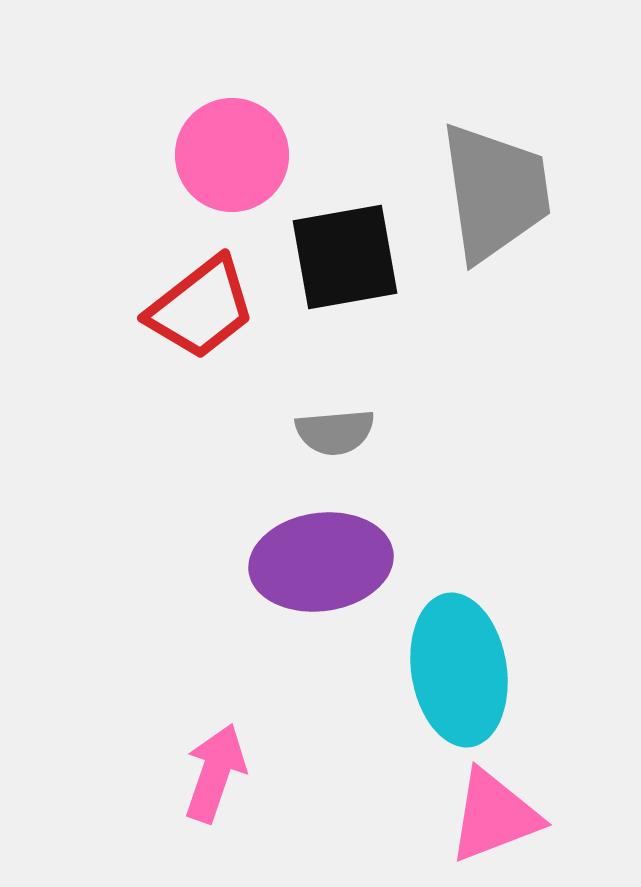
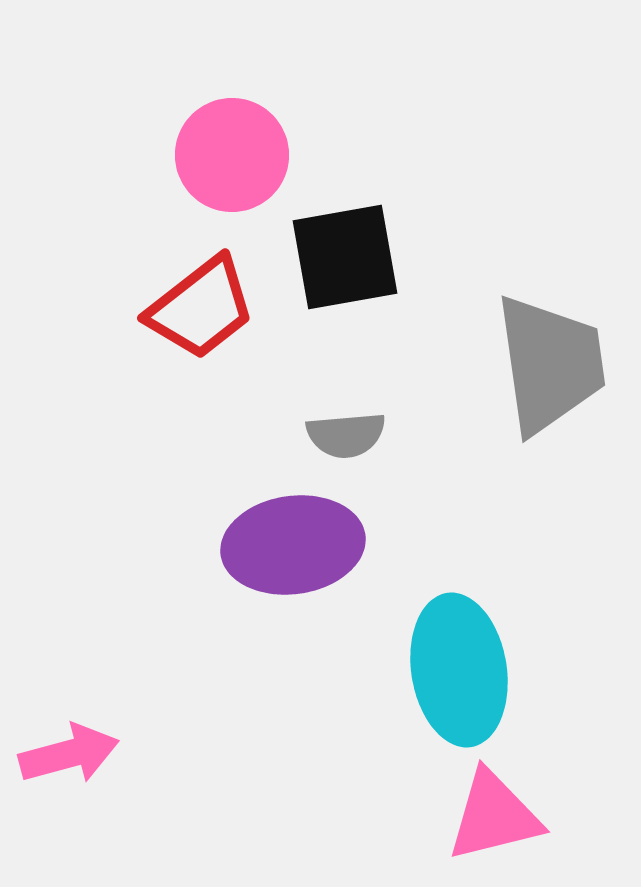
gray trapezoid: moved 55 px right, 172 px down
gray semicircle: moved 11 px right, 3 px down
purple ellipse: moved 28 px left, 17 px up
pink arrow: moved 146 px left, 19 px up; rotated 56 degrees clockwise
pink triangle: rotated 7 degrees clockwise
